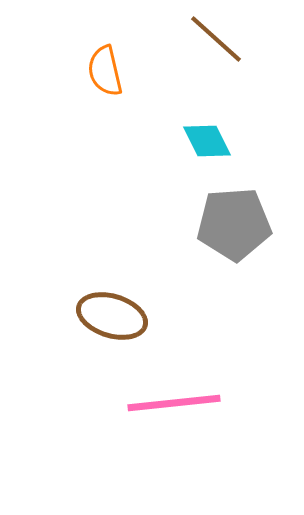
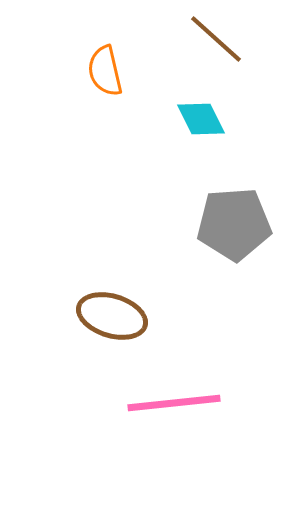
cyan diamond: moved 6 px left, 22 px up
